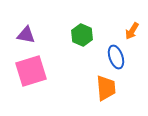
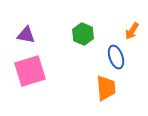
green hexagon: moved 1 px right, 1 px up
pink square: moved 1 px left
